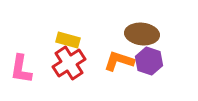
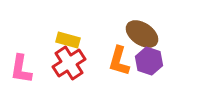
brown ellipse: rotated 28 degrees clockwise
orange L-shape: rotated 92 degrees counterclockwise
